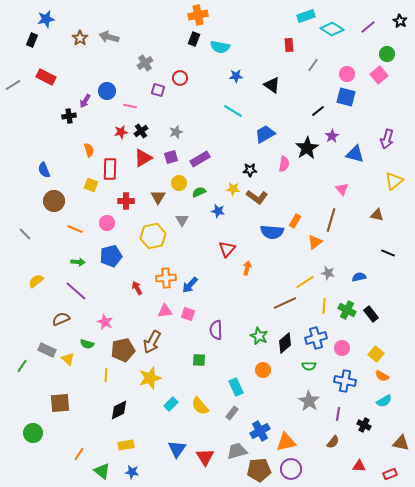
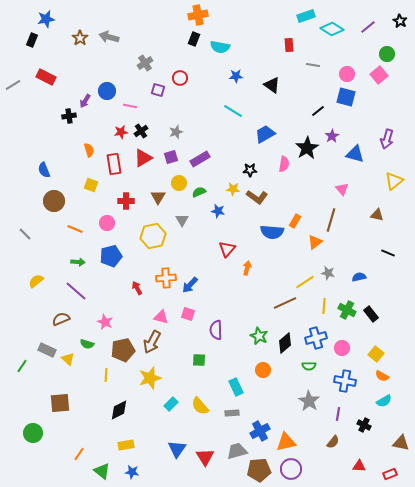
gray line at (313, 65): rotated 64 degrees clockwise
red rectangle at (110, 169): moved 4 px right, 5 px up; rotated 10 degrees counterclockwise
pink triangle at (165, 311): moved 4 px left, 6 px down; rotated 21 degrees clockwise
gray rectangle at (232, 413): rotated 48 degrees clockwise
